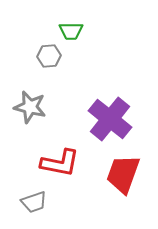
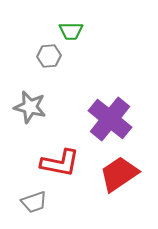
red trapezoid: moved 4 px left; rotated 36 degrees clockwise
